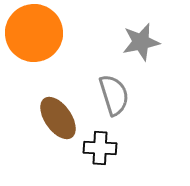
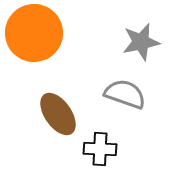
gray semicircle: moved 11 px right, 1 px up; rotated 54 degrees counterclockwise
brown ellipse: moved 4 px up
black cross: moved 1 px down
